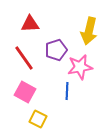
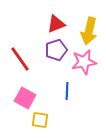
red triangle: moved 26 px right; rotated 18 degrees counterclockwise
red line: moved 4 px left, 1 px down
pink star: moved 4 px right, 5 px up
pink square: moved 6 px down
yellow square: moved 2 px right, 1 px down; rotated 18 degrees counterclockwise
